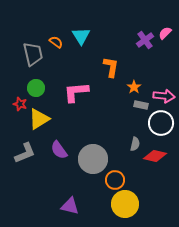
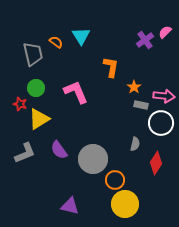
pink semicircle: moved 1 px up
pink L-shape: rotated 72 degrees clockwise
red diamond: moved 1 px right, 7 px down; rotated 70 degrees counterclockwise
